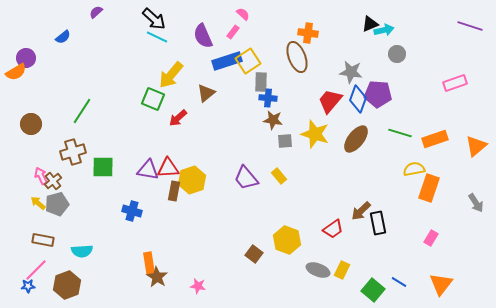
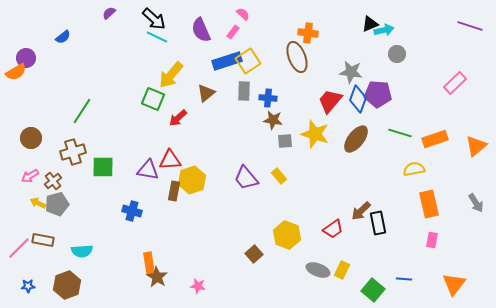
purple semicircle at (96, 12): moved 13 px right, 1 px down
purple semicircle at (203, 36): moved 2 px left, 6 px up
gray rectangle at (261, 82): moved 17 px left, 9 px down
pink rectangle at (455, 83): rotated 25 degrees counterclockwise
brown circle at (31, 124): moved 14 px down
red triangle at (168, 168): moved 2 px right, 8 px up
pink arrow at (41, 176): moved 11 px left; rotated 96 degrees counterclockwise
orange rectangle at (429, 188): moved 16 px down; rotated 32 degrees counterclockwise
yellow arrow at (38, 203): rotated 14 degrees counterclockwise
pink rectangle at (431, 238): moved 1 px right, 2 px down; rotated 21 degrees counterclockwise
yellow hexagon at (287, 240): moved 5 px up
brown square at (254, 254): rotated 12 degrees clockwise
pink line at (36, 270): moved 17 px left, 22 px up
blue line at (399, 282): moved 5 px right, 3 px up; rotated 28 degrees counterclockwise
orange triangle at (441, 284): moved 13 px right
